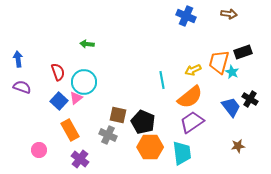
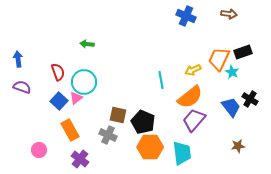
orange trapezoid: moved 3 px up; rotated 10 degrees clockwise
cyan line: moved 1 px left
purple trapezoid: moved 2 px right, 2 px up; rotated 15 degrees counterclockwise
